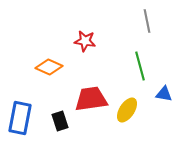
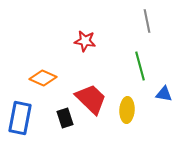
orange diamond: moved 6 px left, 11 px down
red trapezoid: rotated 52 degrees clockwise
yellow ellipse: rotated 30 degrees counterclockwise
black rectangle: moved 5 px right, 3 px up
